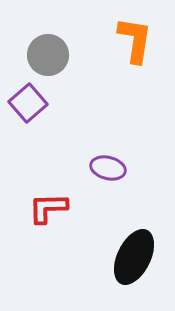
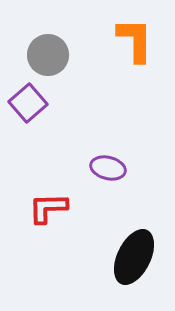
orange L-shape: rotated 9 degrees counterclockwise
